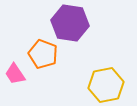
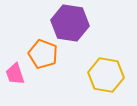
pink trapezoid: rotated 15 degrees clockwise
yellow hexagon: moved 10 px up; rotated 20 degrees clockwise
